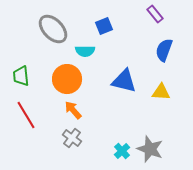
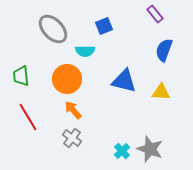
red line: moved 2 px right, 2 px down
